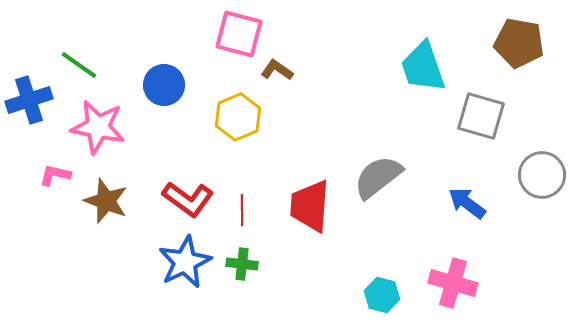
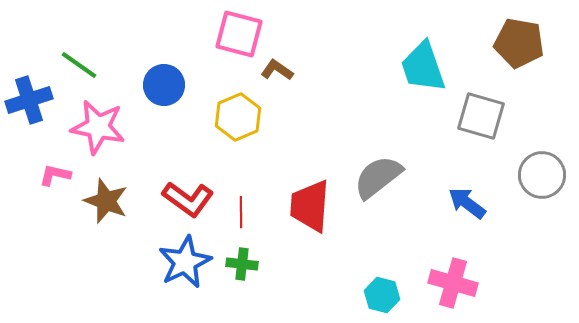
red line: moved 1 px left, 2 px down
